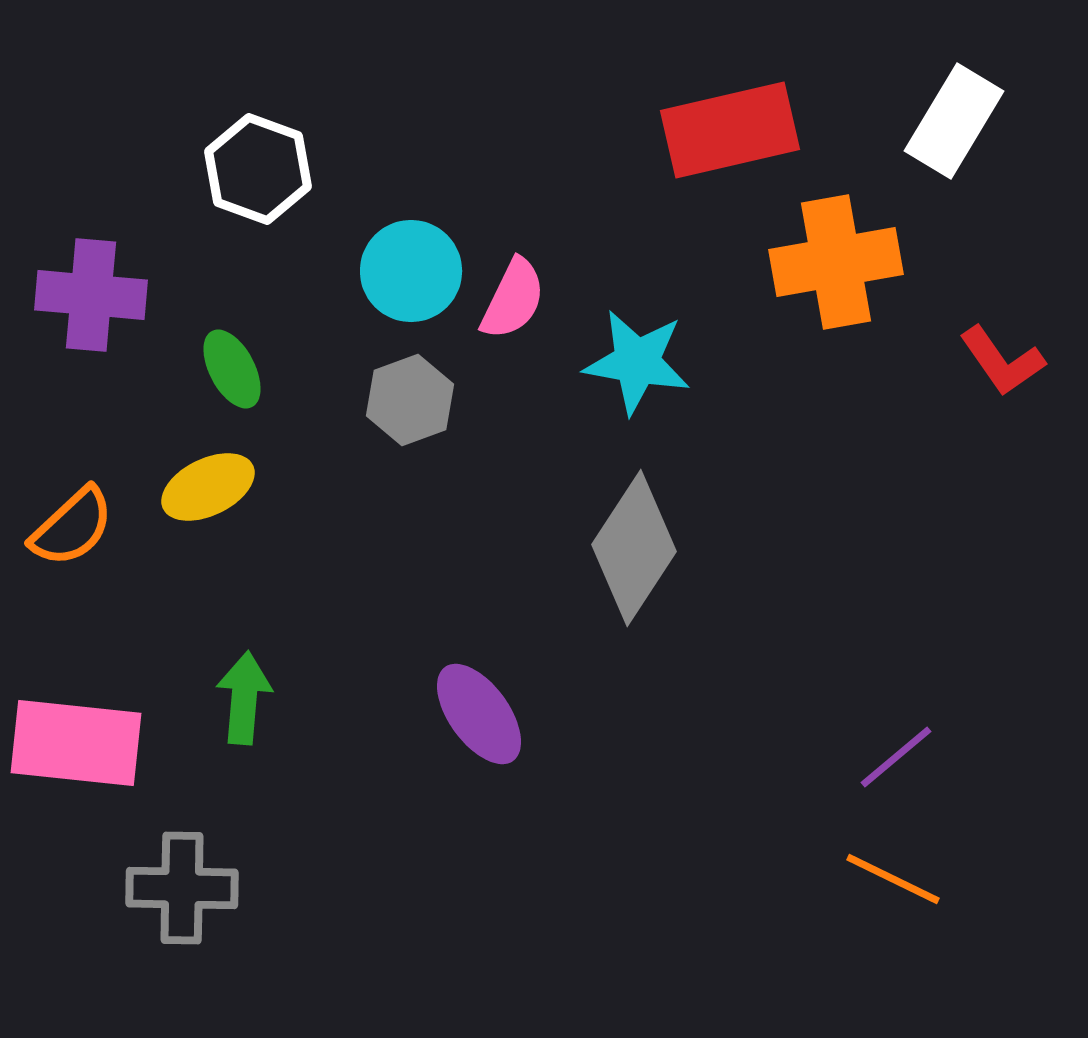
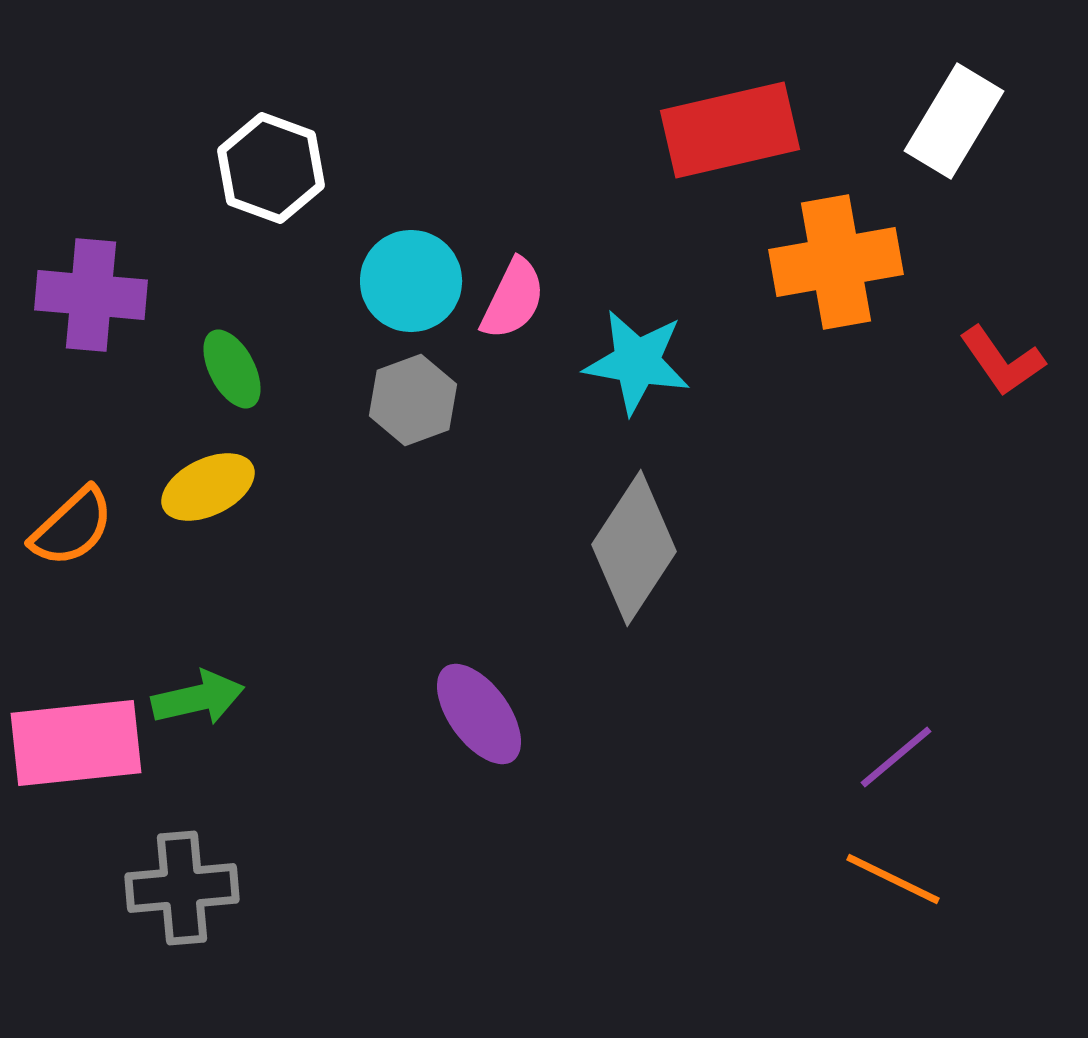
white hexagon: moved 13 px right, 1 px up
cyan circle: moved 10 px down
gray hexagon: moved 3 px right
green arrow: moved 46 px left; rotated 72 degrees clockwise
pink rectangle: rotated 12 degrees counterclockwise
gray cross: rotated 6 degrees counterclockwise
